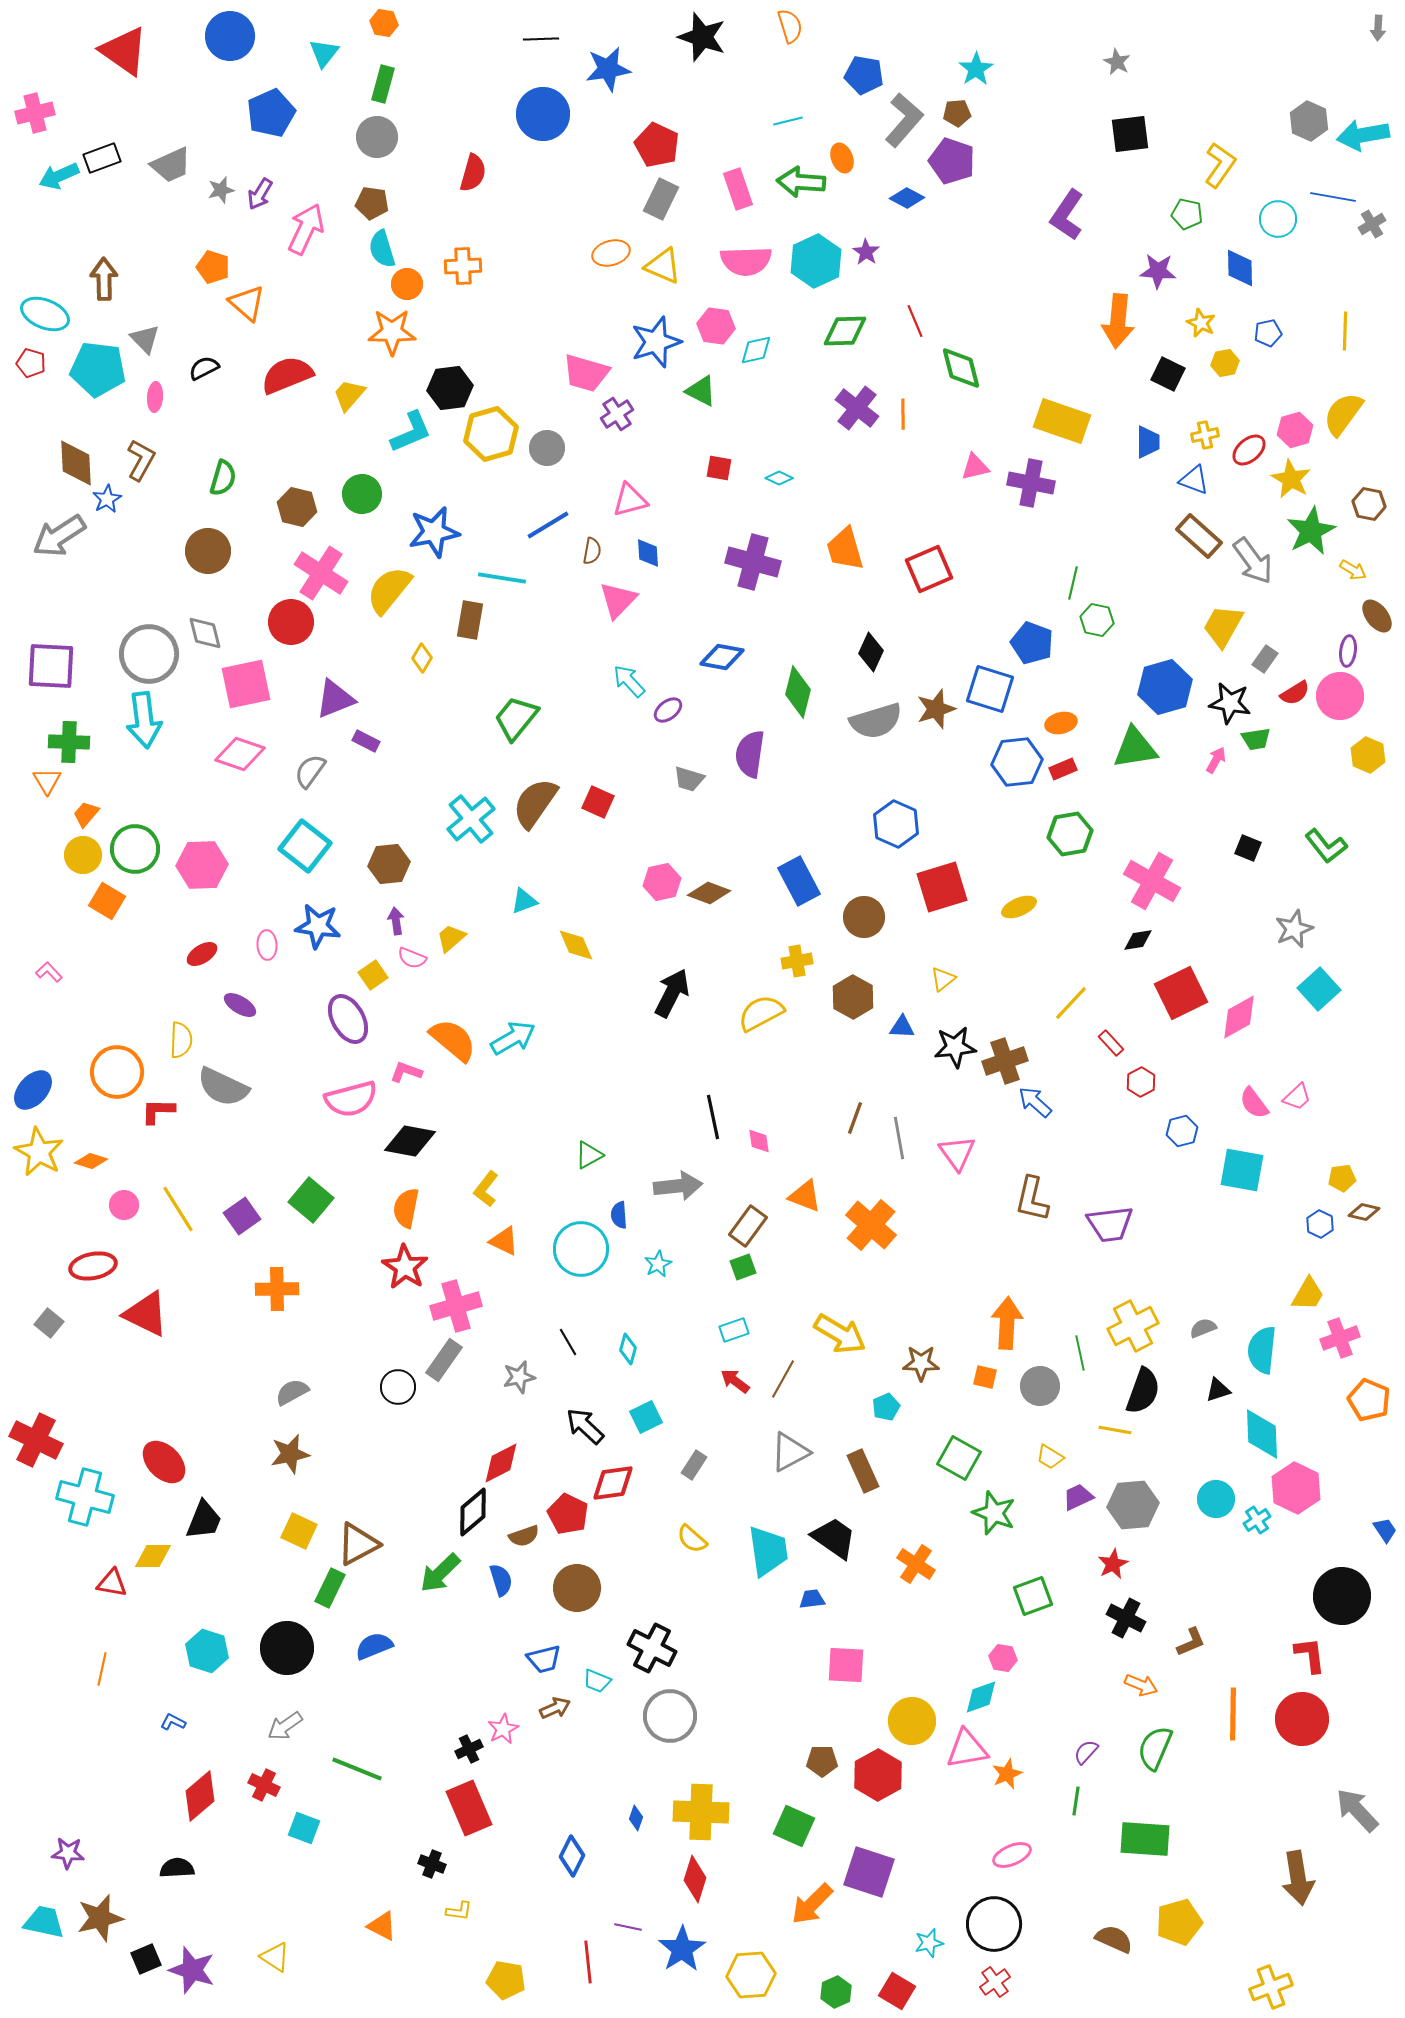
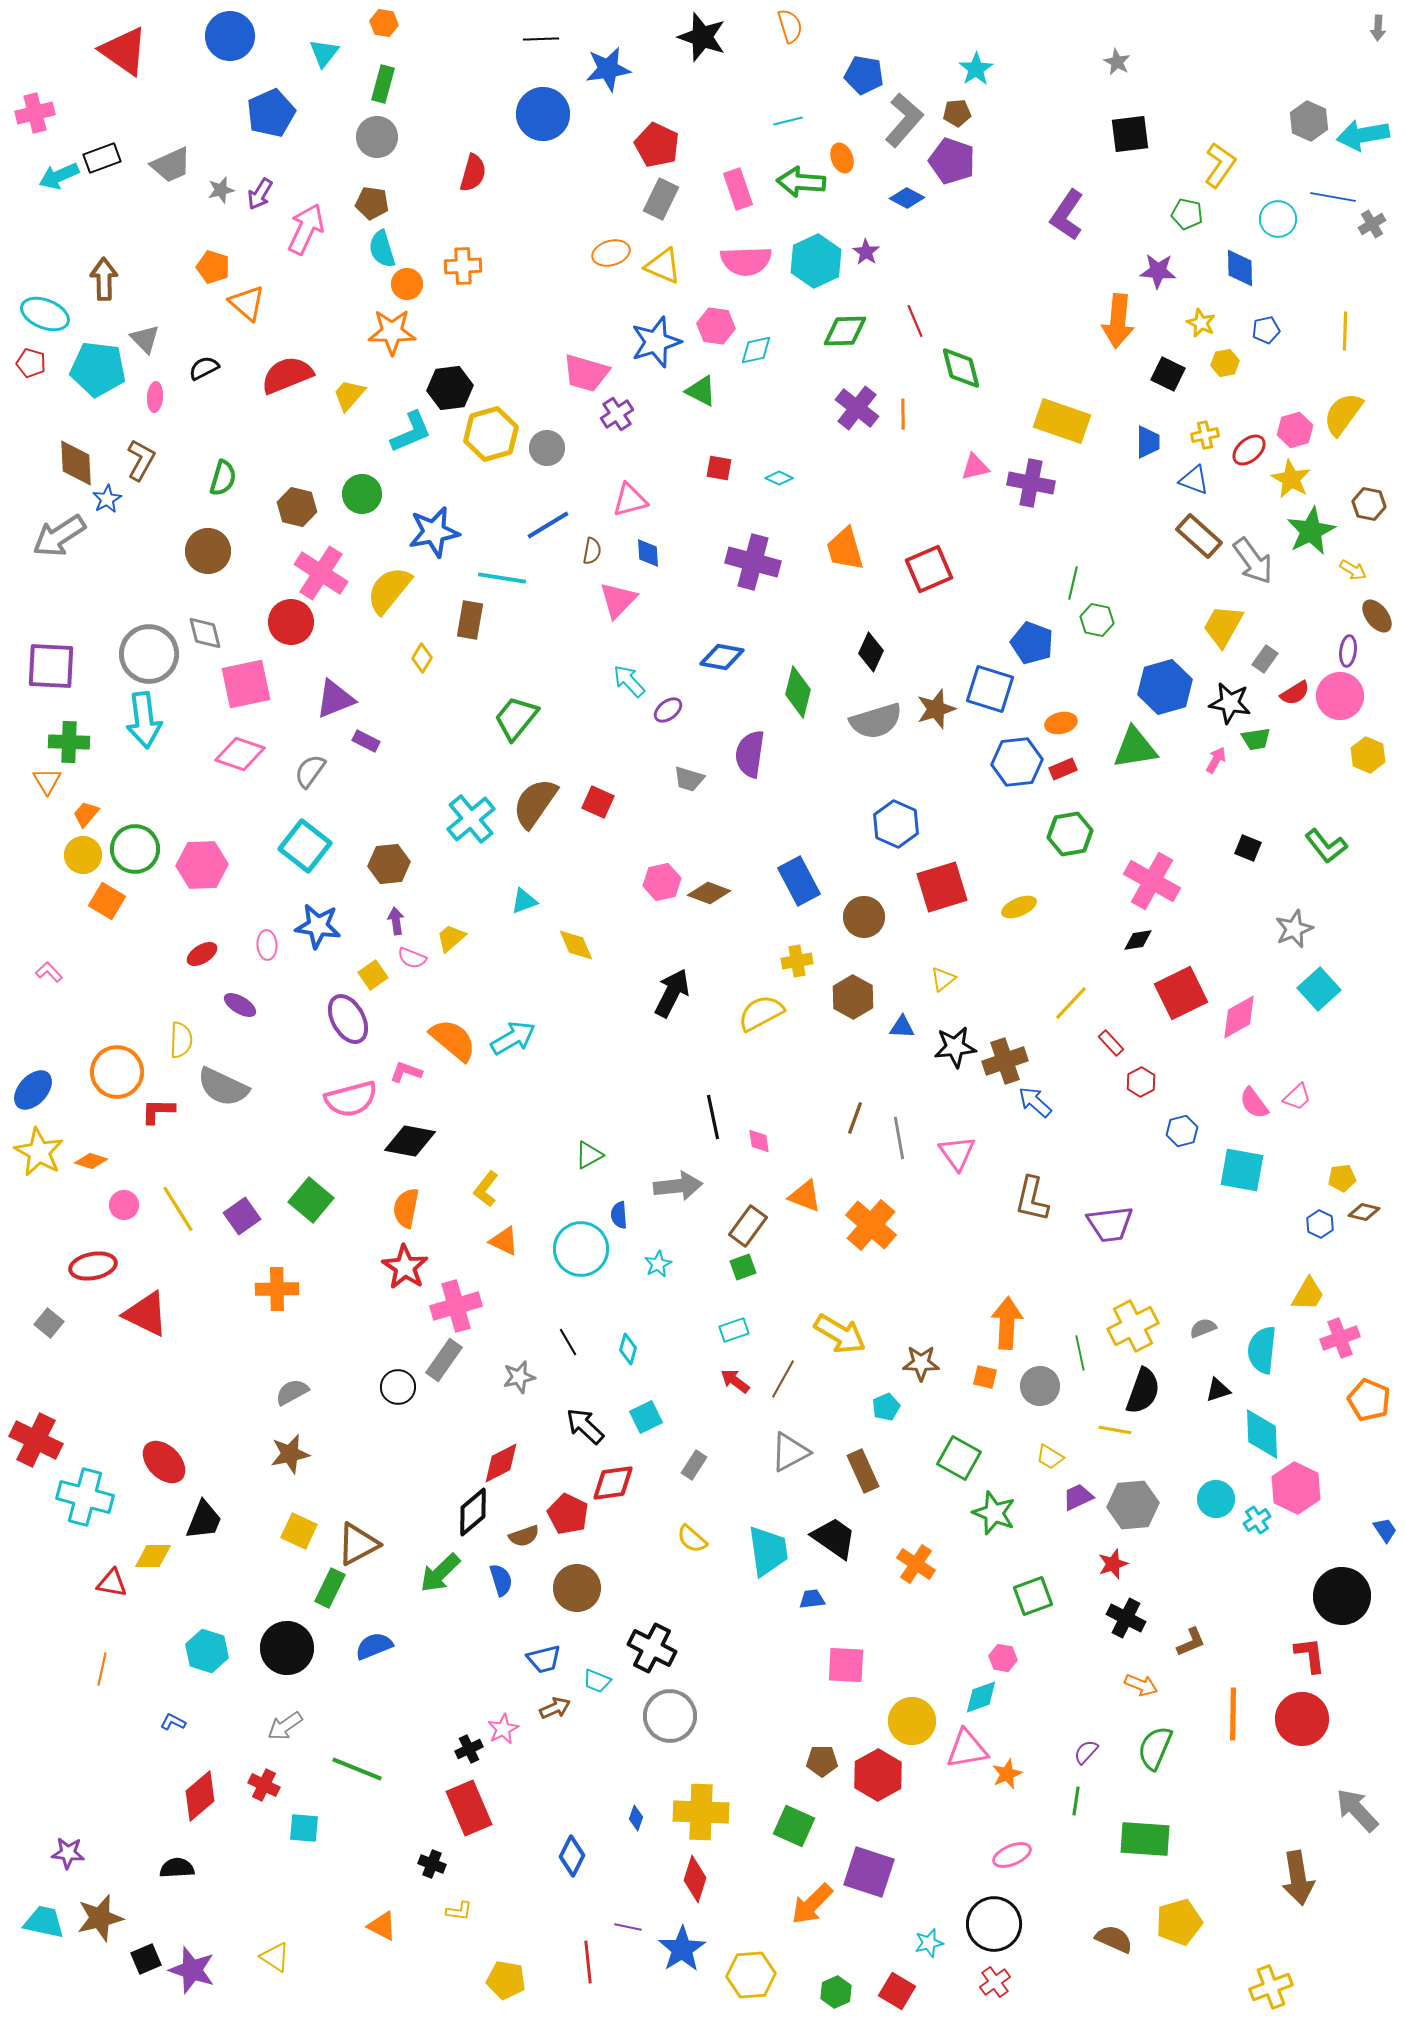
blue pentagon at (1268, 333): moved 2 px left, 3 px up
red star at (1113, 1564): rotated 8 degrees clockwise
cyan square at (304, 1828): rotated 16 degrees counterclockwise
